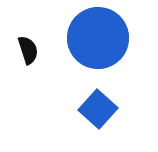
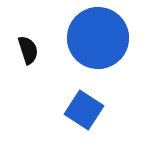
blue square: moved 14 px left, 1 px down; rotated 9 degrees counterclockwise
